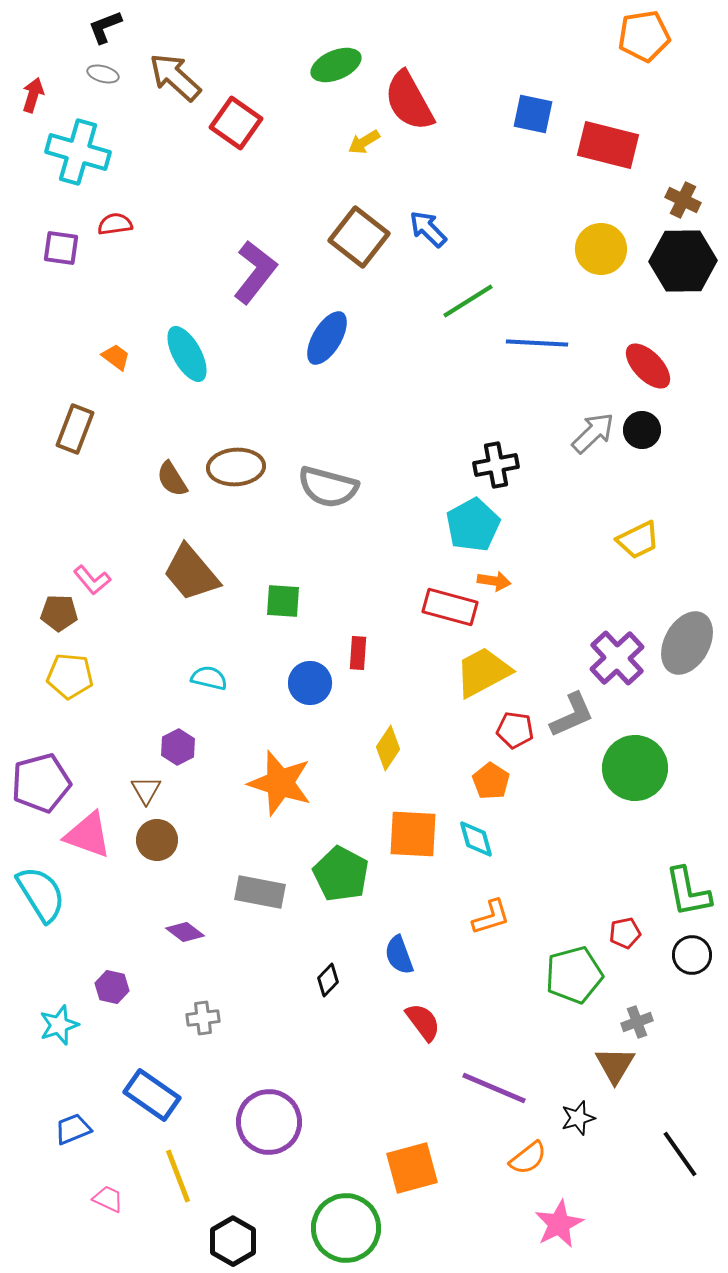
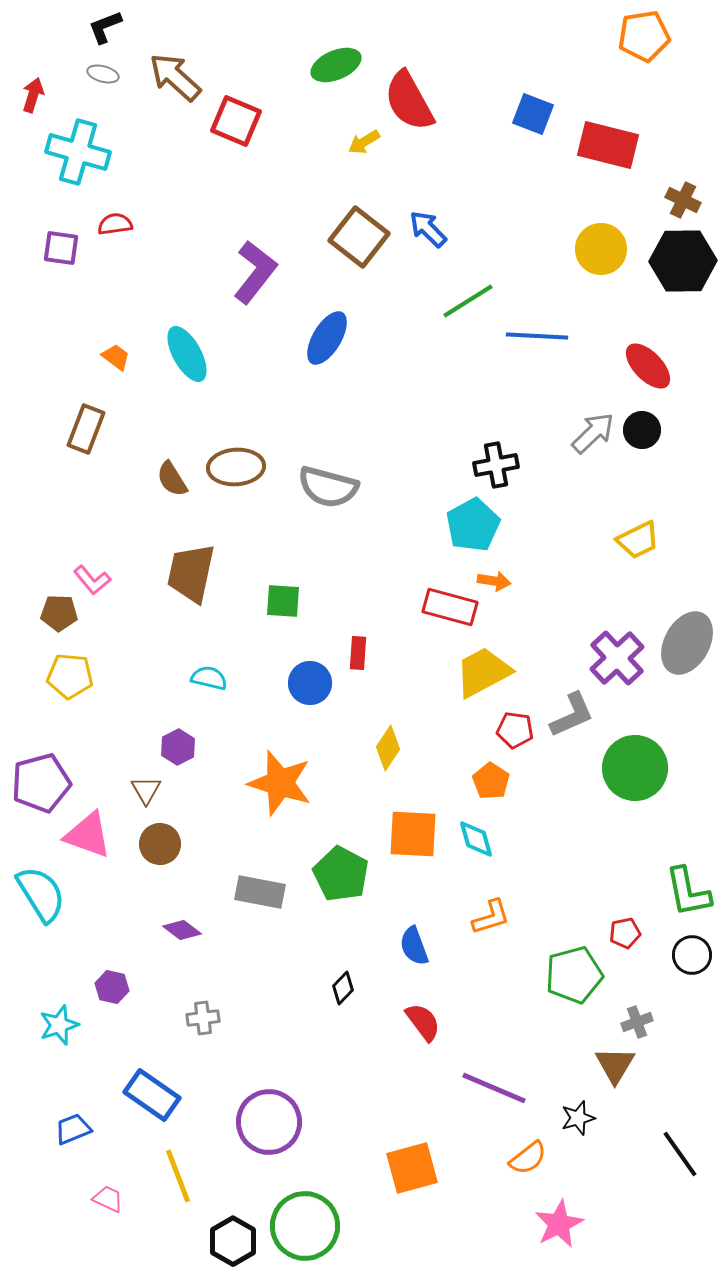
blue square at (533, 114): rotated 9 degrees clockwise
red square at (236, 123): moved 2 px up; rotated 12 degrees counterclockwise
blue line at (537, 343): moved 7 px up
brown rectangle at (75, 429): moved 11 px right
brown trapezoid at (191, 573): rotated 52 degrees clockwise
brown circle at (157, 840): moved 3 px right, 4 px down
purple diamond at (185, 932): moved 3 px left, 2 px up
blue semicircle at (399, 955): moved 15 px right, 9 px up
black diamond at (328, 980): moved 15 px right, 8 px down
green circle at (346, 1228): moved 41 px left, 2 px up
